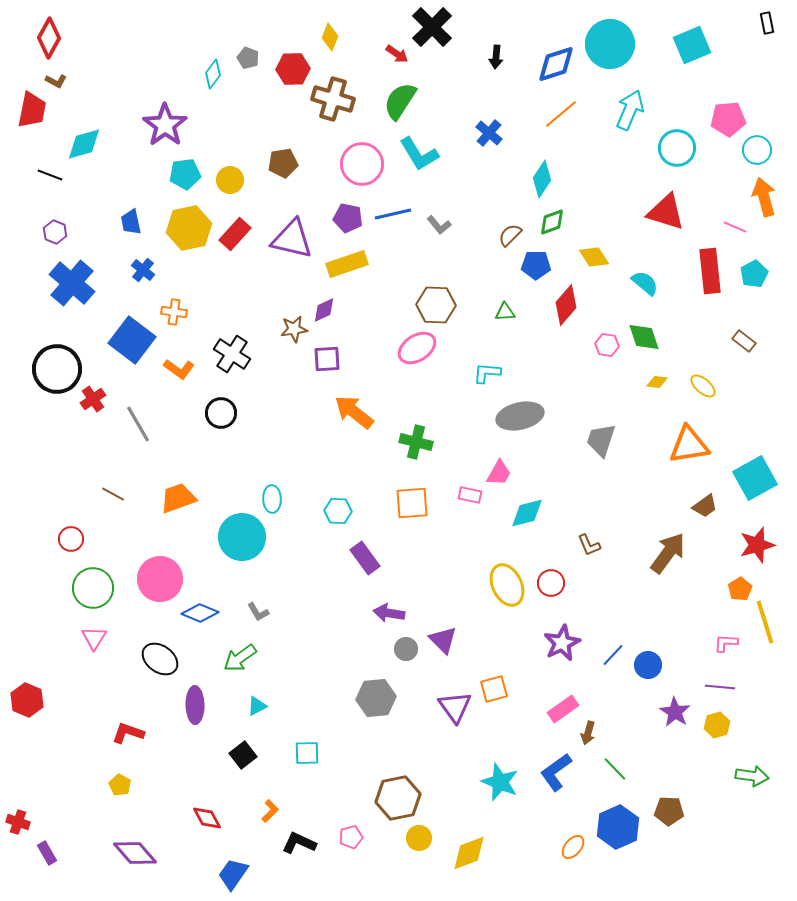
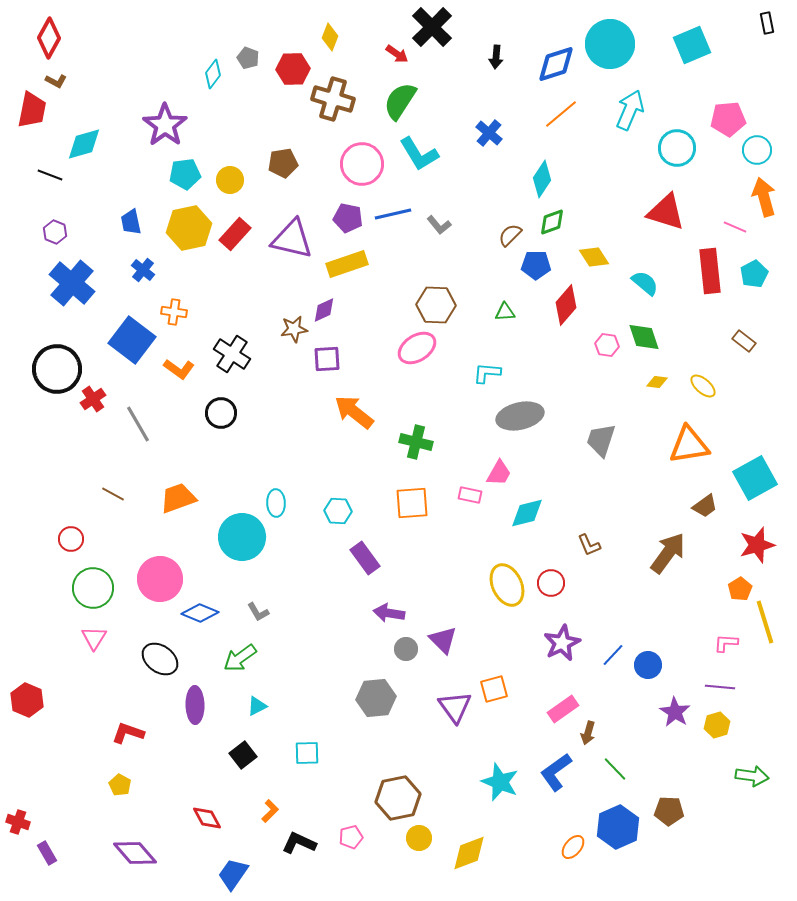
cyan ellipse at (272, 499): moved 4 px right, 4 px down
